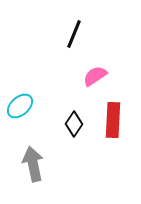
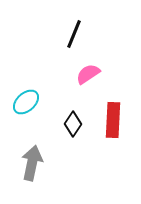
pink semicircle: moved 7 px left, 2 px up
cyan ellipse: moved 6 px right, 4 px up
black diamond: moved 1 px left
gray arrow: moved 1 px left, 1 px up; rotated 24 degrees clockwise
